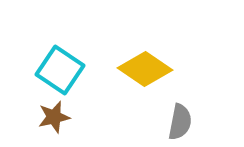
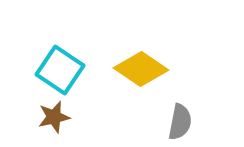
yellow diamond: moved 4 px left
